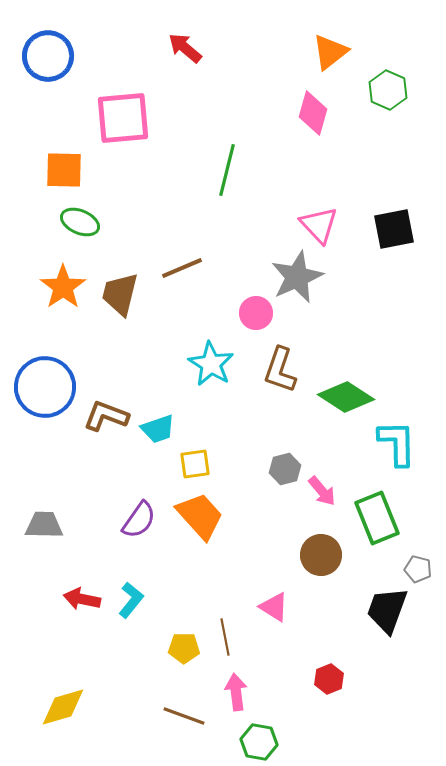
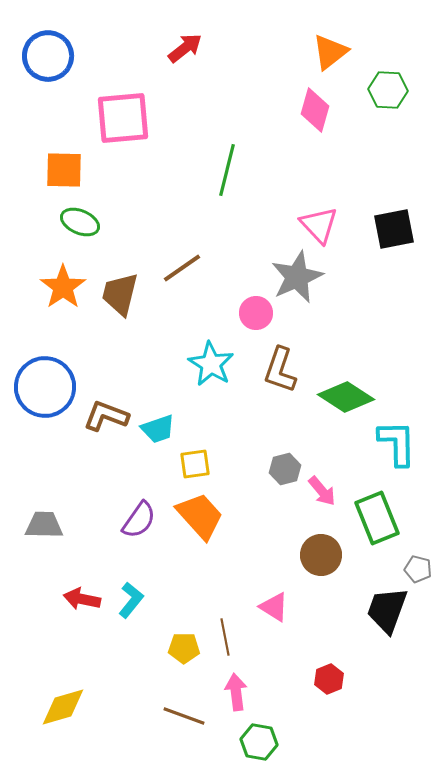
red arrow at (185, 48): rotated 102 degrees clockwise
green hexagon at (388, 90): rotated 21 degrees counterclockwise
pink diamond at (313, 113): moved 2 px right, 3 px up
brown line at (182, 268): rotated 12 degrees counterclockwise
